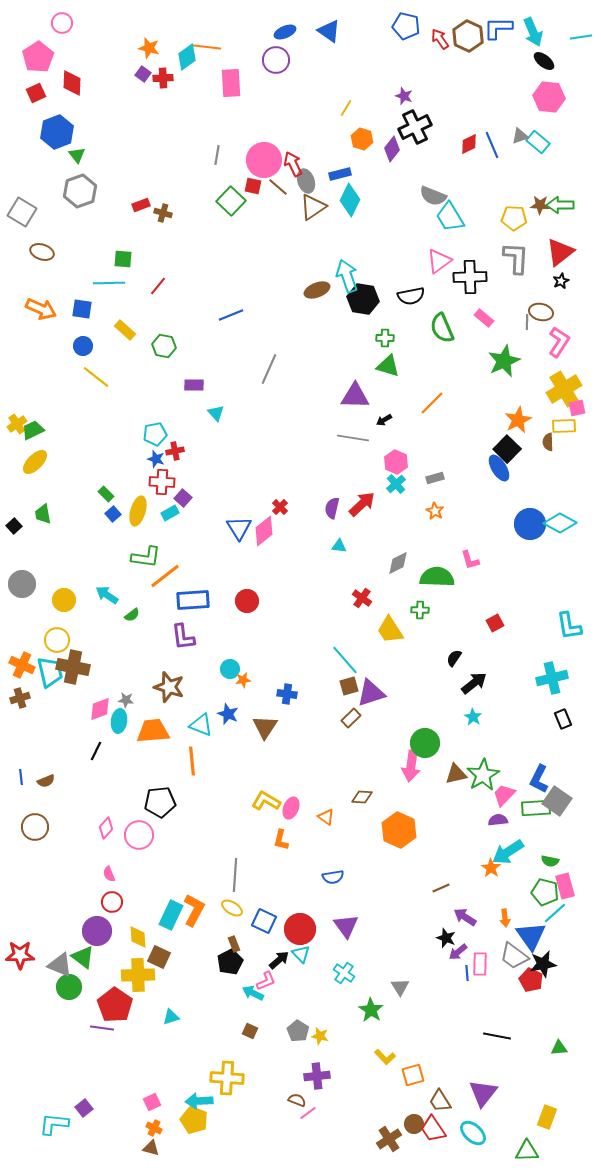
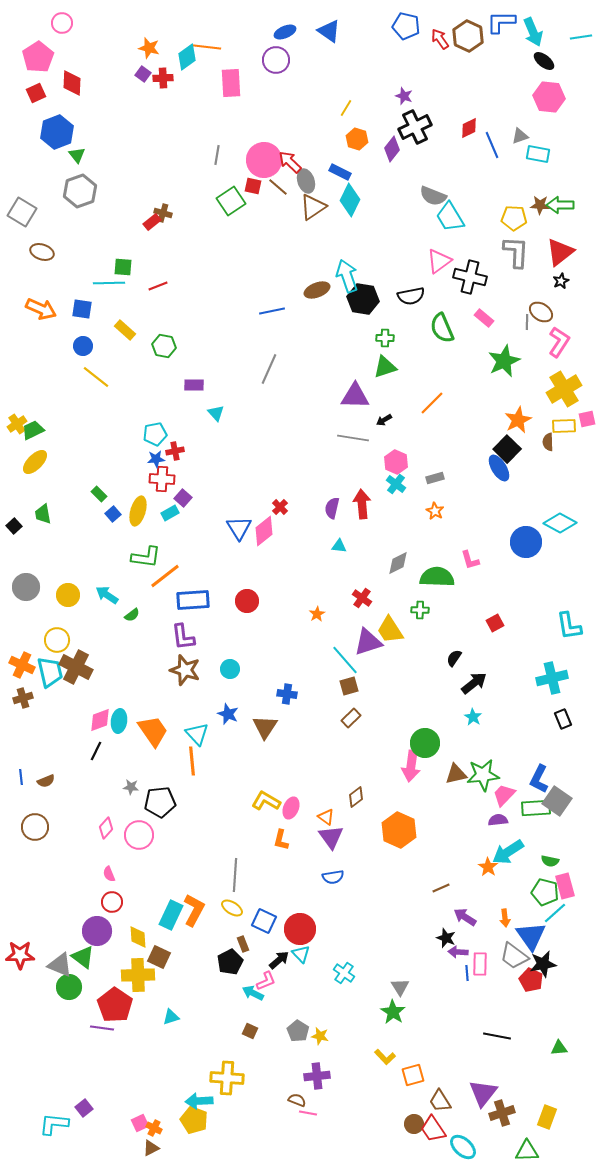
blue L-shape at (498, 28): moved 3 px right, 6 px up
orange hexagon at (362, 139): moved 5 px left
cyan rectangle at (538, 142): moved 12 px down; rotated 30 degrees counterclockwise
red diamond at (469, 144): moved 16 px up
red arrow at (293, 164): moved 3 px left, 2 px up; rotated 20 degrees counterclockwise
blue rectangle at (340, 174): moved 2 px up; rotated 40 degrees clockwise
green square at (231, 201): rotated 12 degrees clockwise
red rectangle at (141, 205): moved 11 px right, 17 px down; rotated 18 degrees counterclockwise
gray L-shape at (516, 258): moved 6 px up
green square at (123, 259): moved 8 px down
black cross at (470, 277): rotated 16 degrees clockwise
red line at (158, 286): rotated 30 degrees clockwise
brown ellipse at (541, 312): rotated 20 degrees clockwise
blue line at (231, 315): moved 41 px right, 4 px up; rotated 10 degrees clockwise
green triangle at (388, 366): moved 3 px left, 1 px down; rotated 35 degrees counterclockwise
pink square at (577, 408): moved 10 px right, 11 px down
blue star at (156, 459): rotated 24 degrees counterclockwise
red cross at (162, 482): moved 3 px up
cyan cross at (396, 484): rotated 12 degrees counterclockwise
green rectangle at (106, 494): moved 7 px left
red arrow at (362, 504): rotated 52 degrees counterclockwise
blue circle at (530, 524): moved 4 px left, 18 px down
gray circle at (22, 584): moved 4 px right, 3 px down
yellow circle at (64, 600): moved 4 px right, 5 px up
brown cross at (73, 667): moved 3 px right; rotated 16 degrees clockwise
orange star at (243, 680): moved 74 px right, 66 px up; rotated 21 degrees counterclockwise
brown star at (169, 687): moved 16 px right, 17 px up
purple triangle at (371, 693): moved 3 px left, 51 px up
brown cross at (20, 698): moved 3 px right
gray star at (126, 700): moved 5 px right, 87 px down
pink diamond at (100, 709): moved 11 px down
cyan triangle at (201, 725): moved 4 px left, 9 px down; rotated 25 degrees clockwise
orange trapezoid at (153, 731): rotated 60 degrees clockwise
green star at (483, 775): rotated 24 degrees clockwise
brown diamond at (362, 797): moved 6 px left; rotated 40 degrees counterclockwise
orange star at (491, 868): moved 3 px left, 1 px up
purple triangle at (346, 926): moved 15 px left, 89 px up
brown rectangle at (234, 944): moved 9 px right
purple arrow at (458, 952): rotated 42 degrees clockwise
green star at (371, 1010): moved 22 px right, 2 px down
pink square at (152, 1102): moved 12 px left, 21 px down
pink line at (308, 1113): rotated 48 degrees clockwise
cyan ellipse at (473, 1133): moved 10 px left, 14 px down
brown cross at (389, 1139): moved 113 px right, 26 px up; rotated 15 degrees clockwise
brown triangle at (151, 1148): rotated 42 degrees counterclockwise
